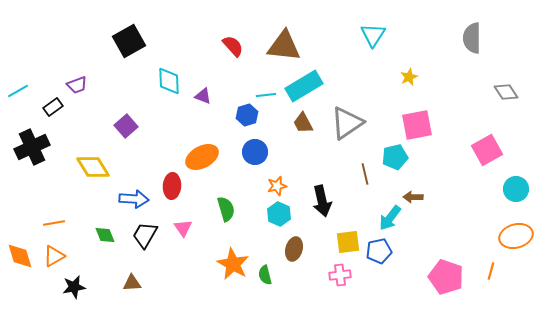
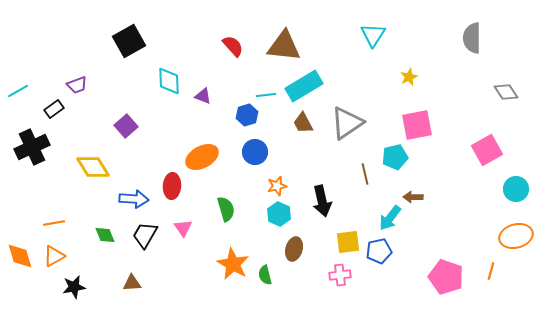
black rectangle at (53, 107): moved 1 px right, 2 px down
